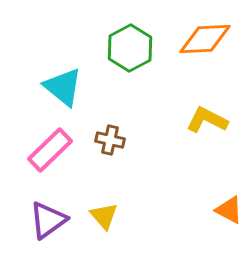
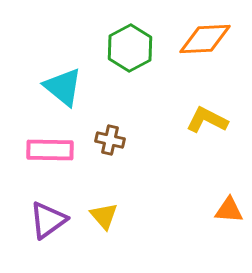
pink rectangle: rotated 45 degrees clockwise
orange triangle: rotated 24 degrees counterclockwise
